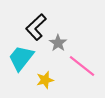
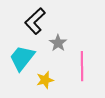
black L-shape: moved 1 px left, 6 px up
cyan trapezoid: moved 1 px right
pink line: rotated 52 degrees clockwise
